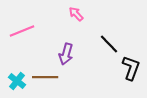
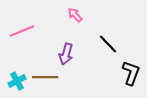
pink arrow: moved 1 px left, 1 px down
black line: moved 1 px left
black L-shape: moved 5 px down
cyan cross: rotated 24 degrees clockwise
